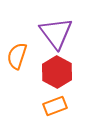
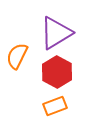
purple triangle: rotated 36 degrees clockwise
orange semicircle: rotated 8 degrees clockwise
